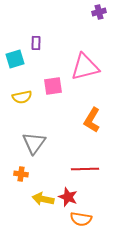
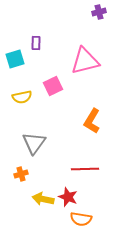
pink triangle: moved 6 px up
pink square: rotated 18 degrees counterclockwise
orange L-shape: moved 1 px down
orange cross: rotated 24 degrees counterclockwise
